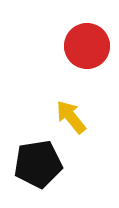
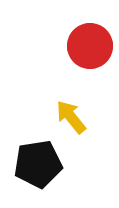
red circle: moved 3 px right
